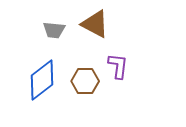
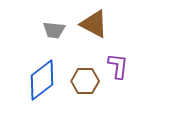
brown triangle: moved 1 px left
